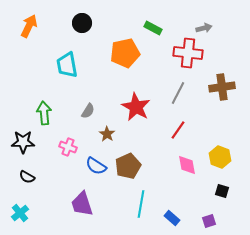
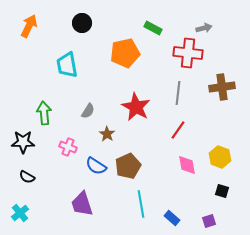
gray line: rotated 20 degrees counterclockwise
cyan line: rotated 20 degrees counterclockwise
